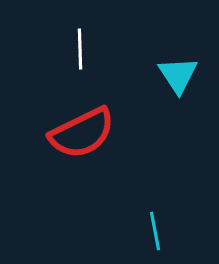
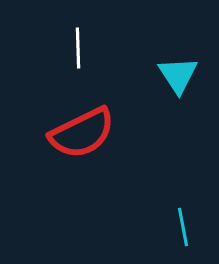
white line: moved 2 px left, 1 px up
cyan line: moved 28 px right, 4 px up
